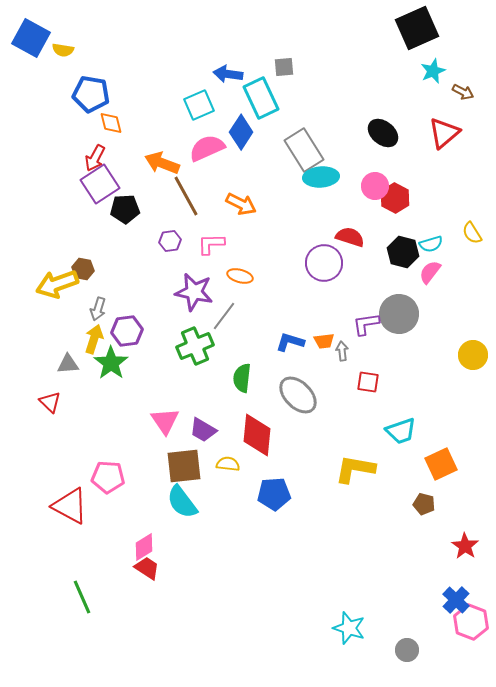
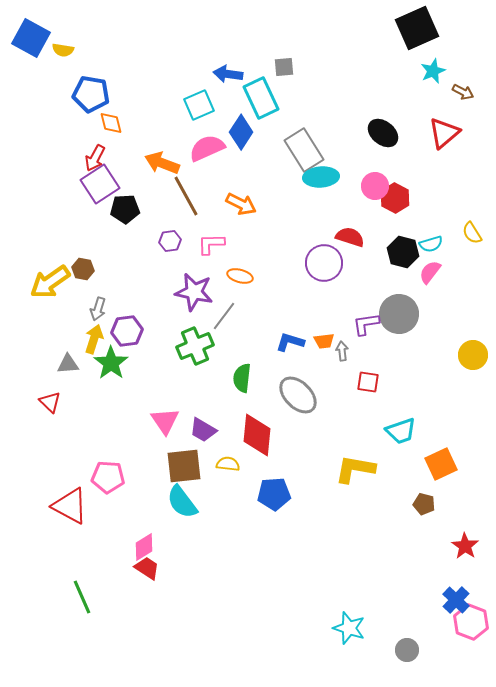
yellow arrow at (57, 284): moved 7 px left, 2 px up; rotated 15 degrees counterclockwise
